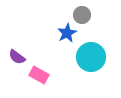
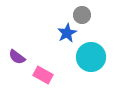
pink rectangle: moved 4 px right
